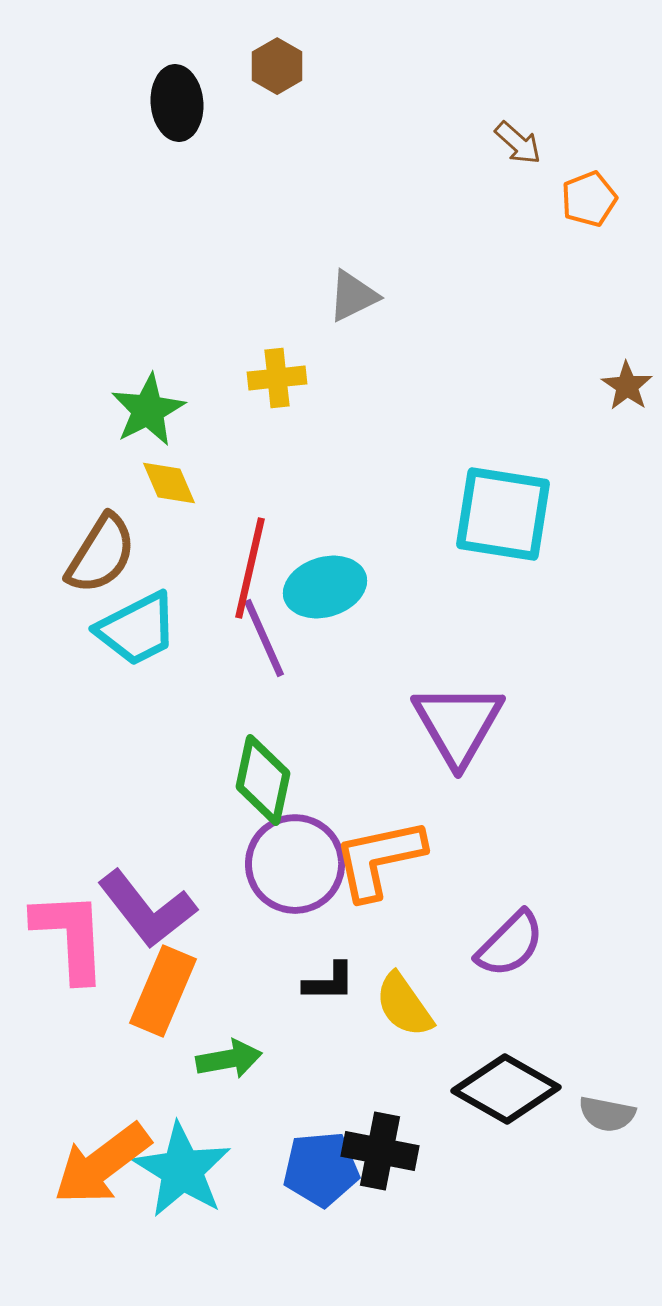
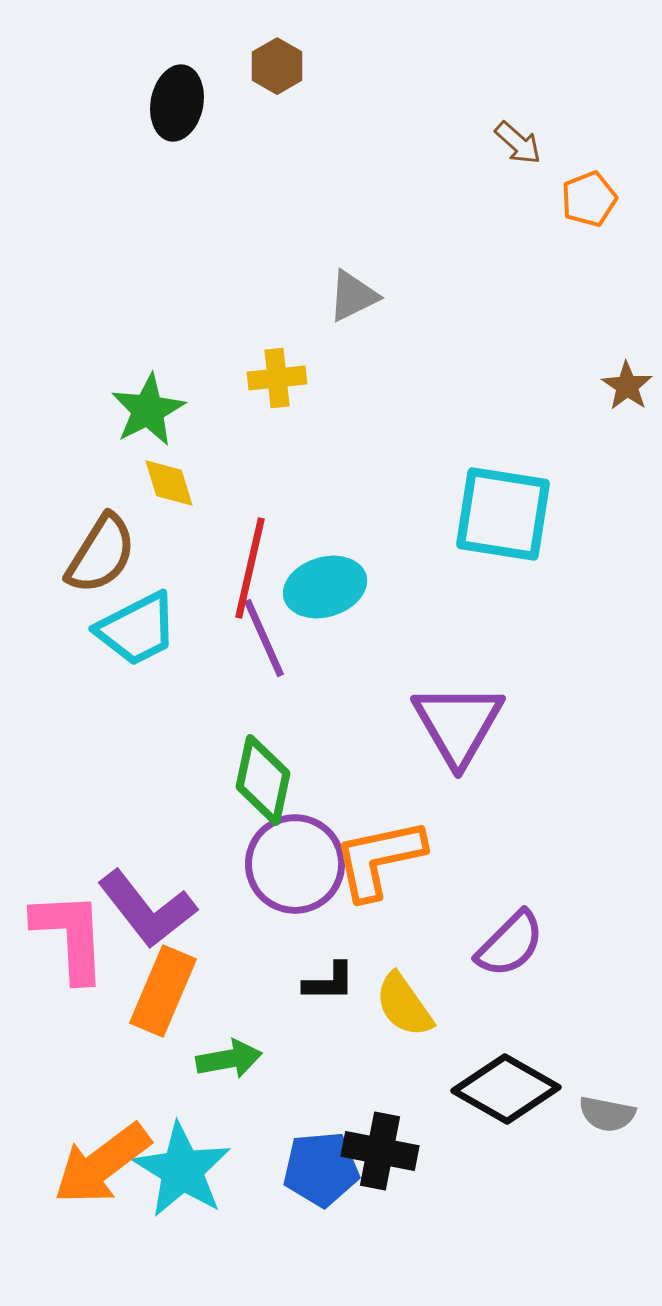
black ellipse: rotated 16 degrees clockwise
yellow diamond: rotated 6 degrees clockwise
